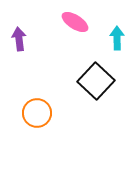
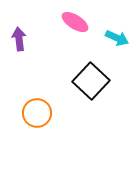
cyan arrow: rotated 115 degrees clockwise
black square: moved 5 px left
